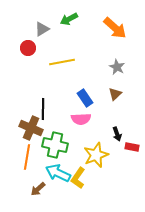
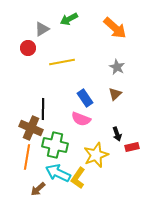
pink semicircle: rotated 24 degrees clockwise
red rectangle: rotated 24 degrees counterclockwise
